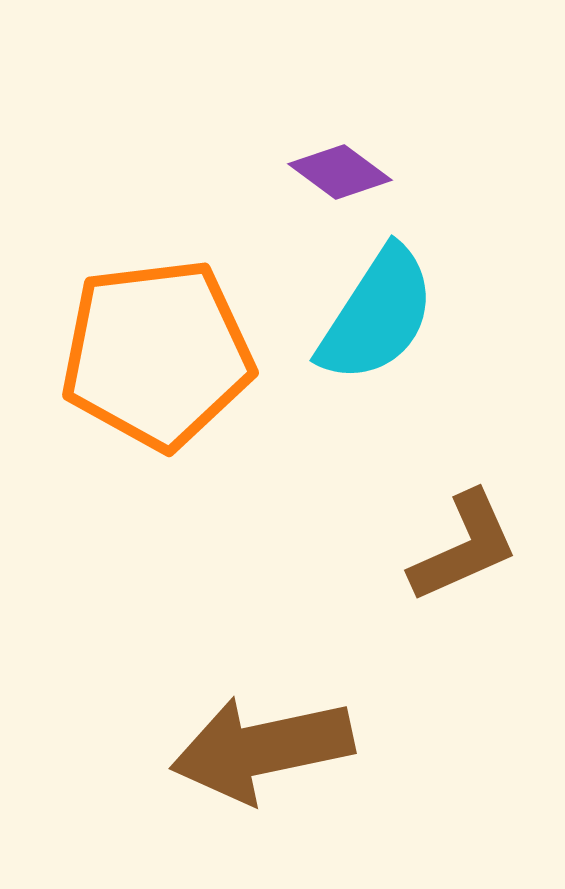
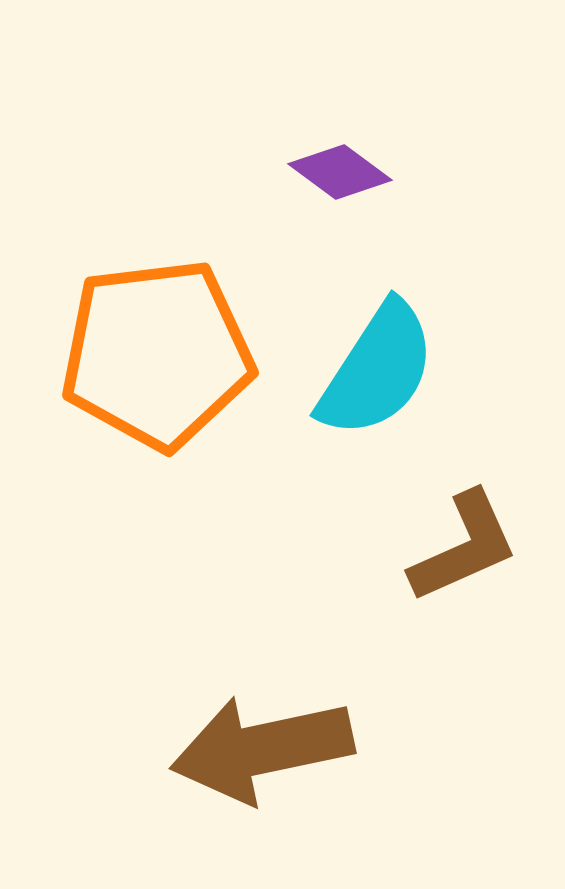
cyan semicircle: moved 55 px down
